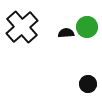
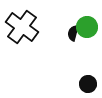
black cross: rotated 12 degrees counterclockwise
black semicircle: moved 7 px right; rotated 70 degrees counterclockwise
